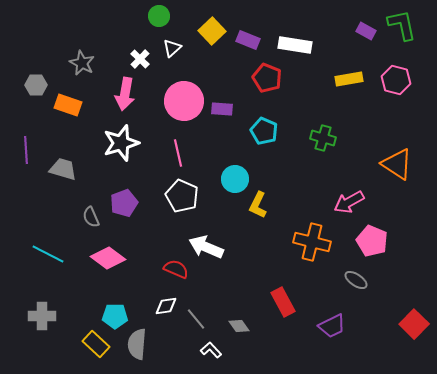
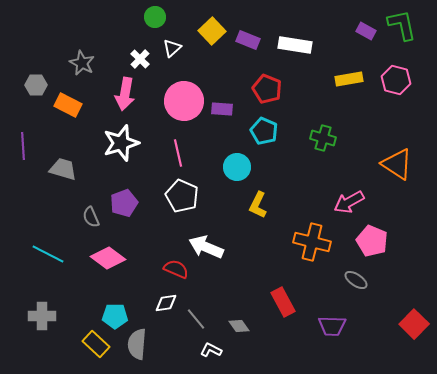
green circle at (159, 16): moved 4 px left, 1 px down
red pentagon at (267, 78): moved 11 px down
orange rectangle at (68, 105): rotated 8 degrees clockwise
purple line at (26, 150): moved 3 px left, 4 px up
cyan circle at (235, 179): moved 2 px right, 12 px up
white diamond at (166, 306): moved 3 px up
purple trapezoid at (332, 326): rotated 28 degrees clockwise
white L-shape at (211, 350): rotated 20 degrees counterclockwise
